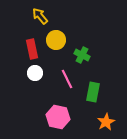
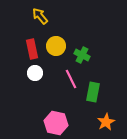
yellow circle: moved 6 px down
pink line: moved 4 px right
pink hexagon: moved 2 px left, 6 px down
